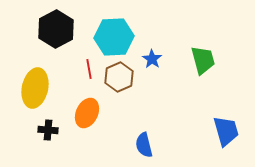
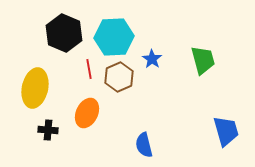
black hexagon: moved 8 px right, 4 px down; rotated 9 degrees counterclockwise
